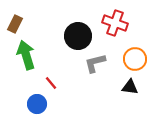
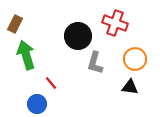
gray L-shape: rotated 60 degrees counterclockwise
